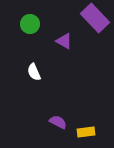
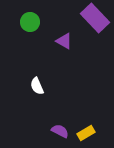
green circle: moved 2 px up
white semicircle: moved 3 px right, 14 px down
purple semicircle: moved 2 px right, 9 px down
yellow rectangle: moved 1 px down; rotated 24 degrees counterclockwise
